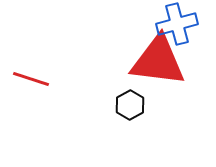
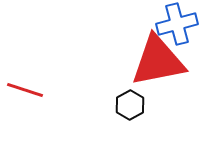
red triangle: rotated 18 degrees counterclockwise
red line: moved 6 px left, 11 px down
